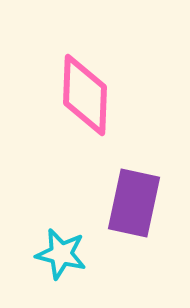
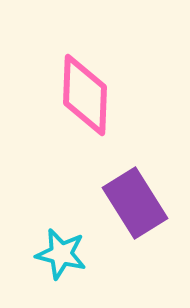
purple rectangle: moved 1 px right; rotated 44 degrees counterclockwise
